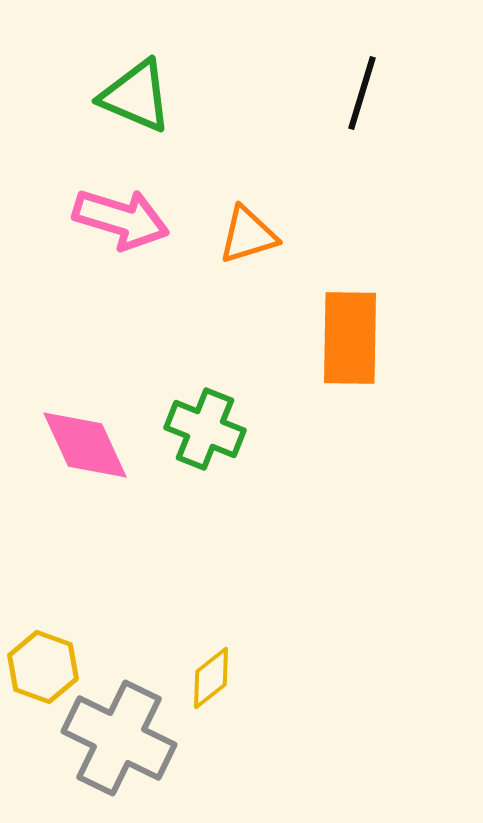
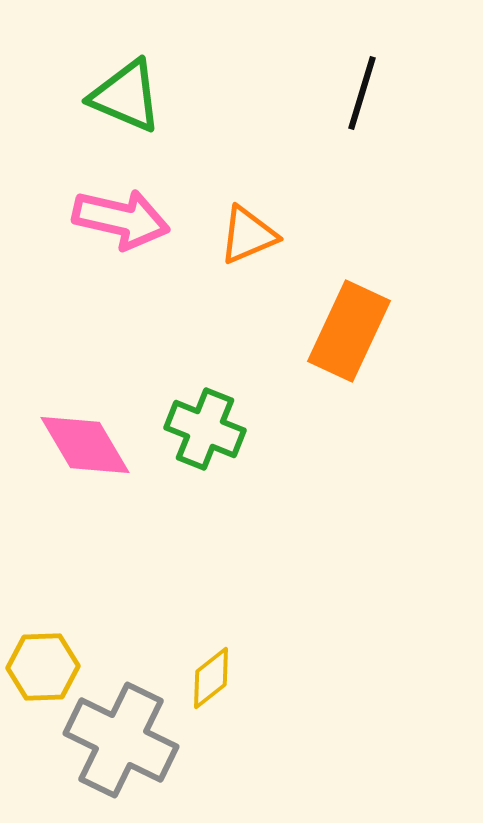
green triangle: moved 10 px left
pink arrow: rotated 4 degrees counterclockwise
orange triangle: rotated 6 degrees counterclockwise
orange rectangle: moved 1 px left, 7 px up; rotated 24 degrees clockwise
pink diamond: rotated 6 degrees counterclockwise
yellow hexagon: rotated 22 degrees counterclockwise
gray cross: moved 2 px right, 2 px down
